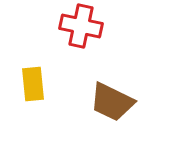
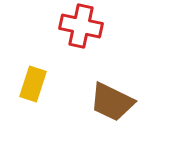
yellow rectangle: rotated 24 degrees clockwise
